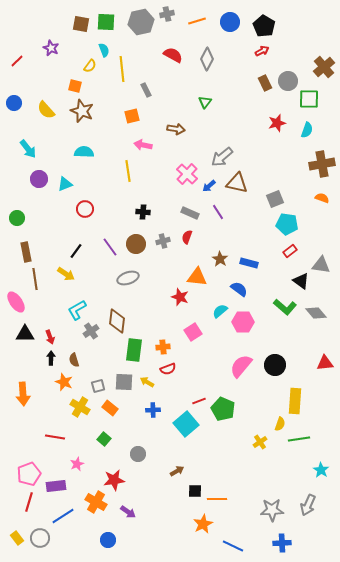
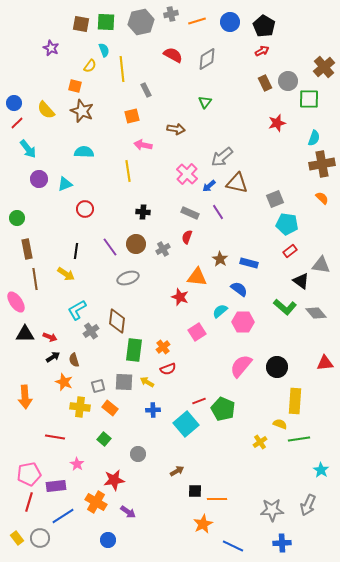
gray cross at (167, 14): moved 4 px right
gray diamond at (207, 59): rotated 30 degrees clockwise
red line at (17, 61): moved 62 px down
cyan semicircle at (307, 130): moved 7 px right, 8 px down
orange semicircle at (322, 198): rotated 24 degrees clockwise
gray cross at (163, 241): moved 8 px down; rotated 16 degrees counterclockwise
black line at (76, 251): rotated 28 degrees counterclockwise
brown rectangle at (26, 252): moved 1 px right, 3 px up
pink square at (193, 332): moved 4 px right
red arrow at (50, 337): rotated 48 degrees counterclockwise
orange cross at (163, 347): rotated 32 degrees counterclockwise
black arrow at (51, 358): moved 2 px right, 1 px up; rotated 56 degrees clockwise
black circle at (275, 365): moved 2 px right, 2 px down
orange arrow at (23, 394): moved 2 px right, 3 px down
yellow cross at (80, 407): rotated 24 degrees counterclockwise
yellow semicircle at (280, 424): rotated 88 degrees counterclockwise
pink star at (77, 464): rotated 16 degrees counterclockwise
pink pentagon at (29, 474): rotated 10 degrees clockwise
